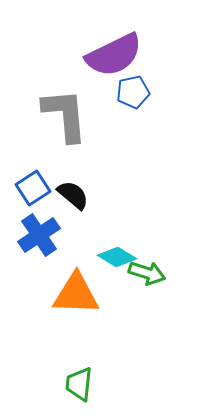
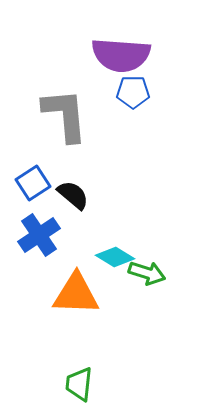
purple semicircle: moved 7 px right; rotated 30 degrees clockwise
blue pentagon: rotated 12 degrees clockwise
blue square: moved 5 px up
cyan diamond: moved 2 px left
